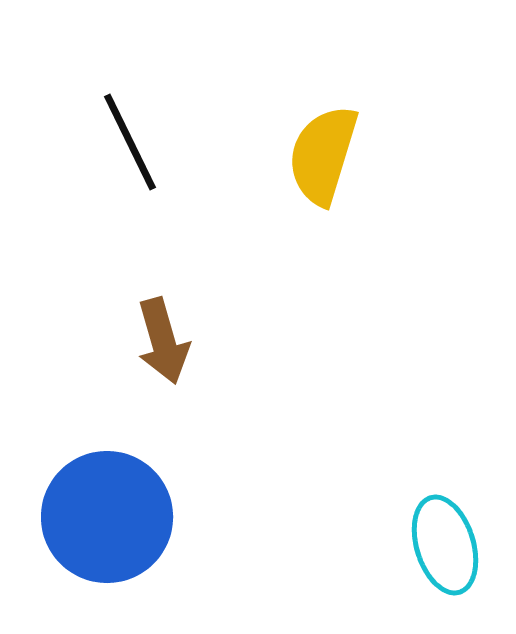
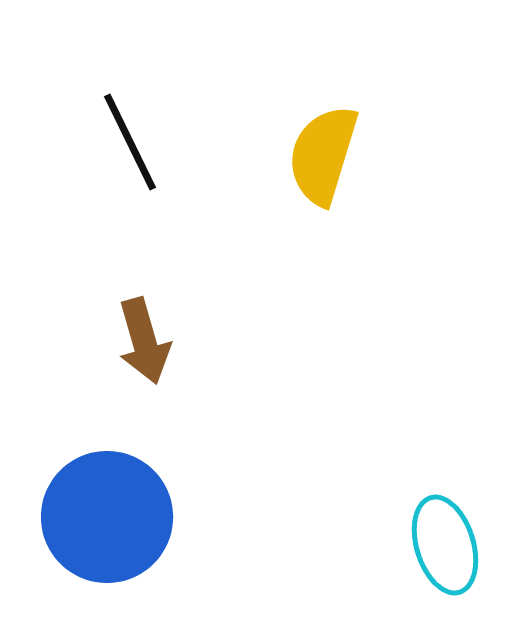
brown arrow: moved 19 px left
